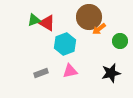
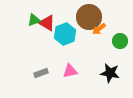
cyan hexagon: moved 10 px up
black star: moved 1 px left; rotated 24 degrees clockwise
